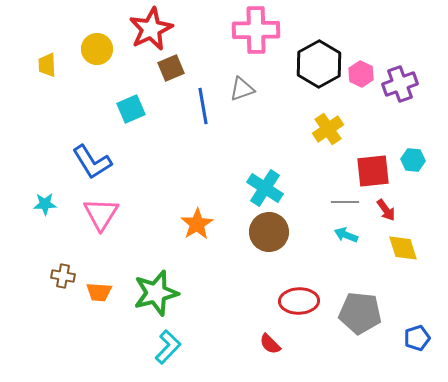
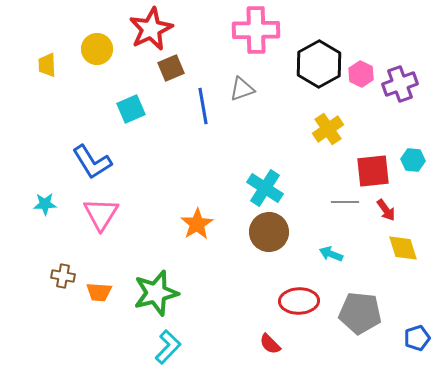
cyan arrow: moved 15 px left, 19 px down
